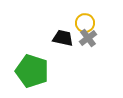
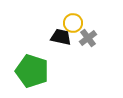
yellow circle: moved 12 px left
black trapezoid: moved 2 px left, 1 px up
